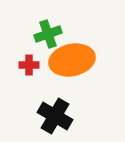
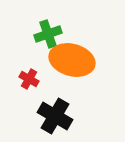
orange ellipse: rotated 27 degrees clockwise
red cross: moved 14 px down; rotated 30 degrees clockwise
